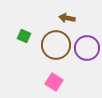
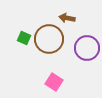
green square: moved 2 px down
brown circle: moved 7 px left, 6 px up
